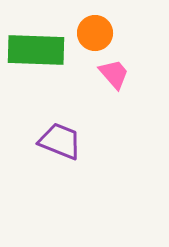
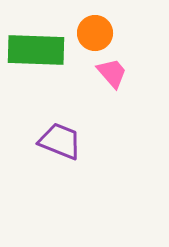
pink trapezoid: moved 2 px left, 1 px up
